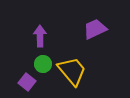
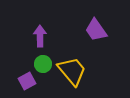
purple trapezoid: moved 1 px right, 1 px down; rotated 100 degrees counterclockwise
purple square: moved 1 px up; rotated 24 degrees clockwise
